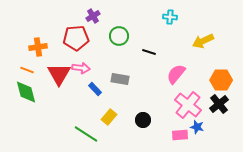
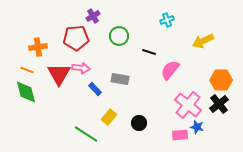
cyan cross: moved 3 px left, 3 px down; rotated 24 degrees counterclockwise
pink semicircle: moved 6 px left, 4 px up
black circle: moved 4 px left, 3 px down
